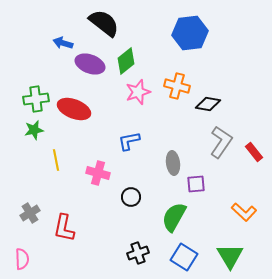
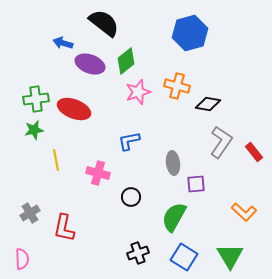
blue hexagon: rotated 8 degrees counterclockwise
